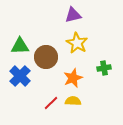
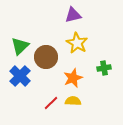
green triangle: rotated 42 degrees counterclockwise
